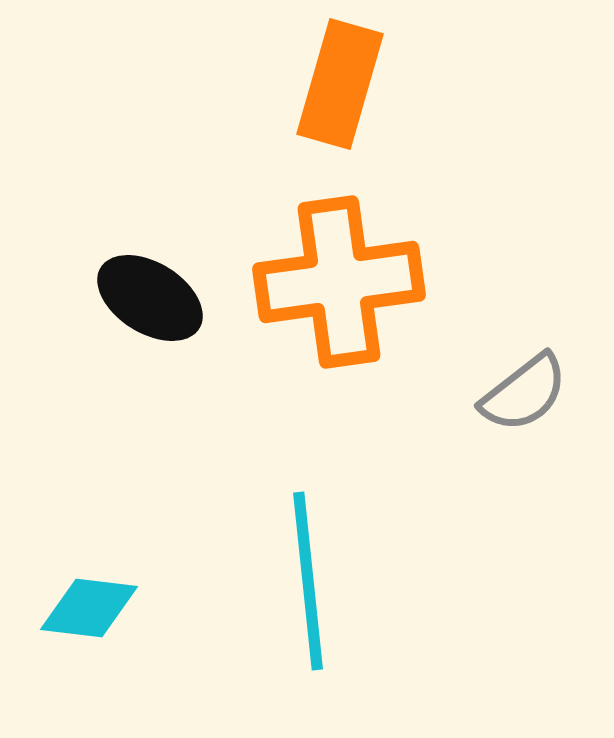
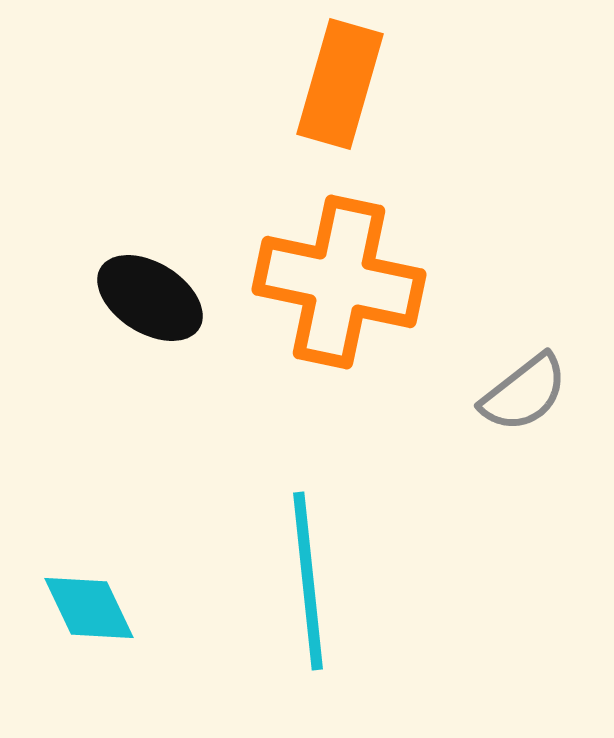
orange cross: rotated 20 degrees clockwise
cyan diamond: rotated 58 degrees clockwise
